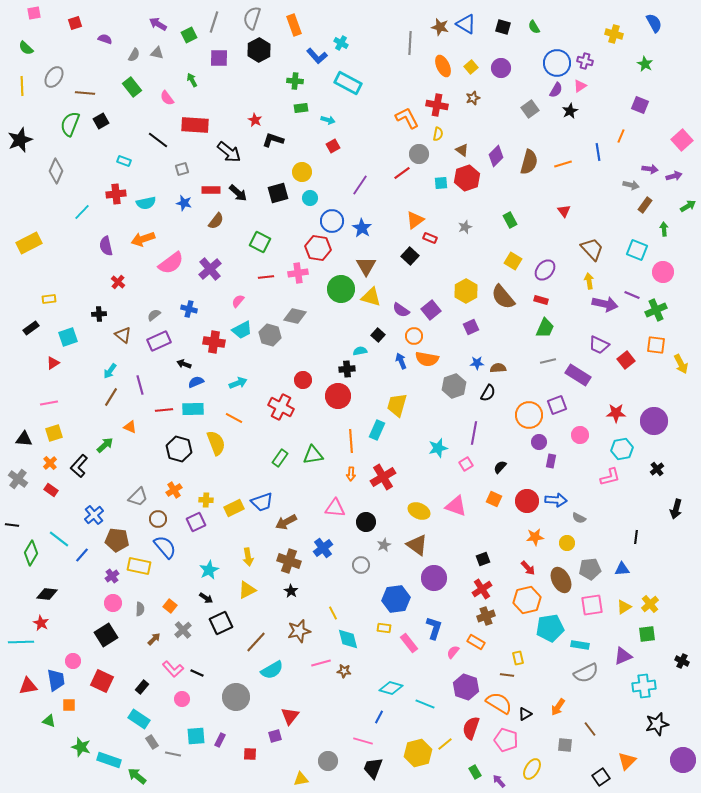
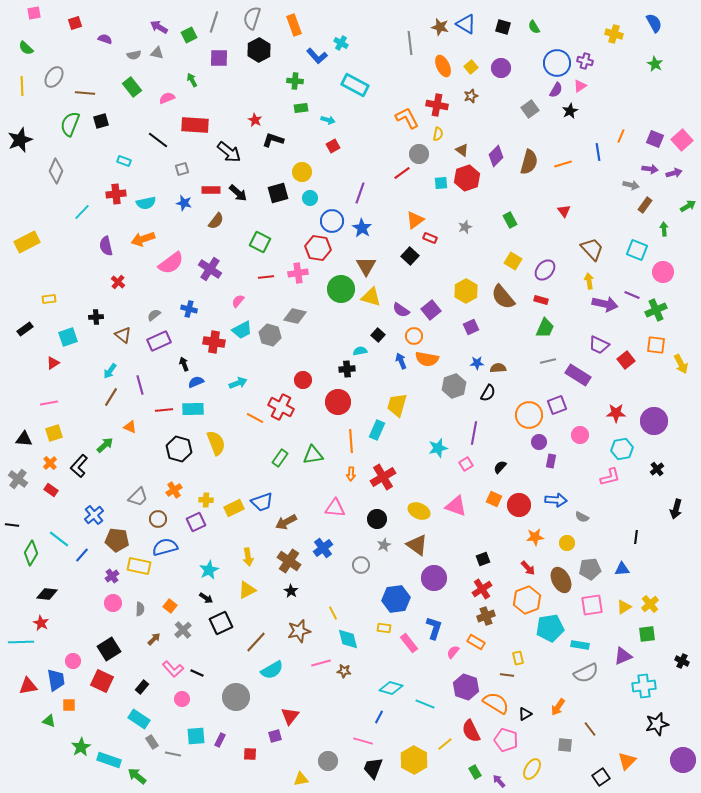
purple arrow at (158, 24): moved 1 px right, 3 px down
gray line at (410, 43): rotated 10 degrees counterclockwise
gray semicircle at (134, 55): rotated 48 degrees clockwise
green star at (645, 64): moved 10 px right
cyan rectangle at (348, 83): moved 7 px right, 2 px down
pink semicircle at (167, 98): rotated 105 degrees clockwise
brown star at (473, 98): moved 2 px left, 2 px up
purple square at (640, 105): moved 15 px right, 34 px down
black square at (101, 121): rotated 14 degrees clockwise
purple arrow at (674, 176): moved 3 px up
purple line at (360, 185): moved 8 px down; rotated 15 degrees counterclockwise
yellow rectangle at (29, 243): moved 2 px left, 1 px up
purple cross at (210, 269): rotated 15 degrees counterclockwise
black cross at (99, 314): moved 3 px left, 3 px down
black rectangle at (31, 328): moved 6 px left, 1 px down
black arrow at (184, 364): rotated 48 degrees clockwise
red circle at (338, 396): moved 6 px down
orange line at (234, 418): moved 21 px right
red circle at (527, 501): moved 8 px left, 4 px down
gray semicircle at (579, 518): moved 3 px right, 1 px up
black circle at (366, 522): moved 11 px right, 3 px up
blue semicircle at (165, 547): rotated 65 degrees counterclockwise
brown cross at (289, 561): rotated 15 degrees clockwise
orange hexagon at (527, 600): rotated 8 degrees counterclockwise
black square at (106, 635): moved 3 px right, 14 px down
orange semicircle at (499, 703): moved 3 px left
red semicircle at (471, 728): moved 3 px down; rotated 45 degrees counterclockwise
green star at (81, 747): rotated 24 degrees clockwise
yellow hexagon at (418, 753): moved 4 px left, 7 px down; rotated 16 degrees counterclockwise
